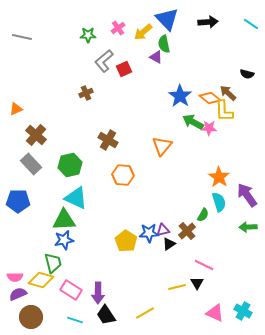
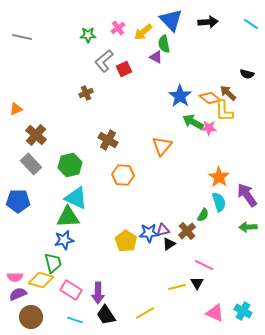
blue triangle at (167, 19): moved 4 px right, 1 px down
green triangle at (64, 220): moved 4 px right, 3 px up
